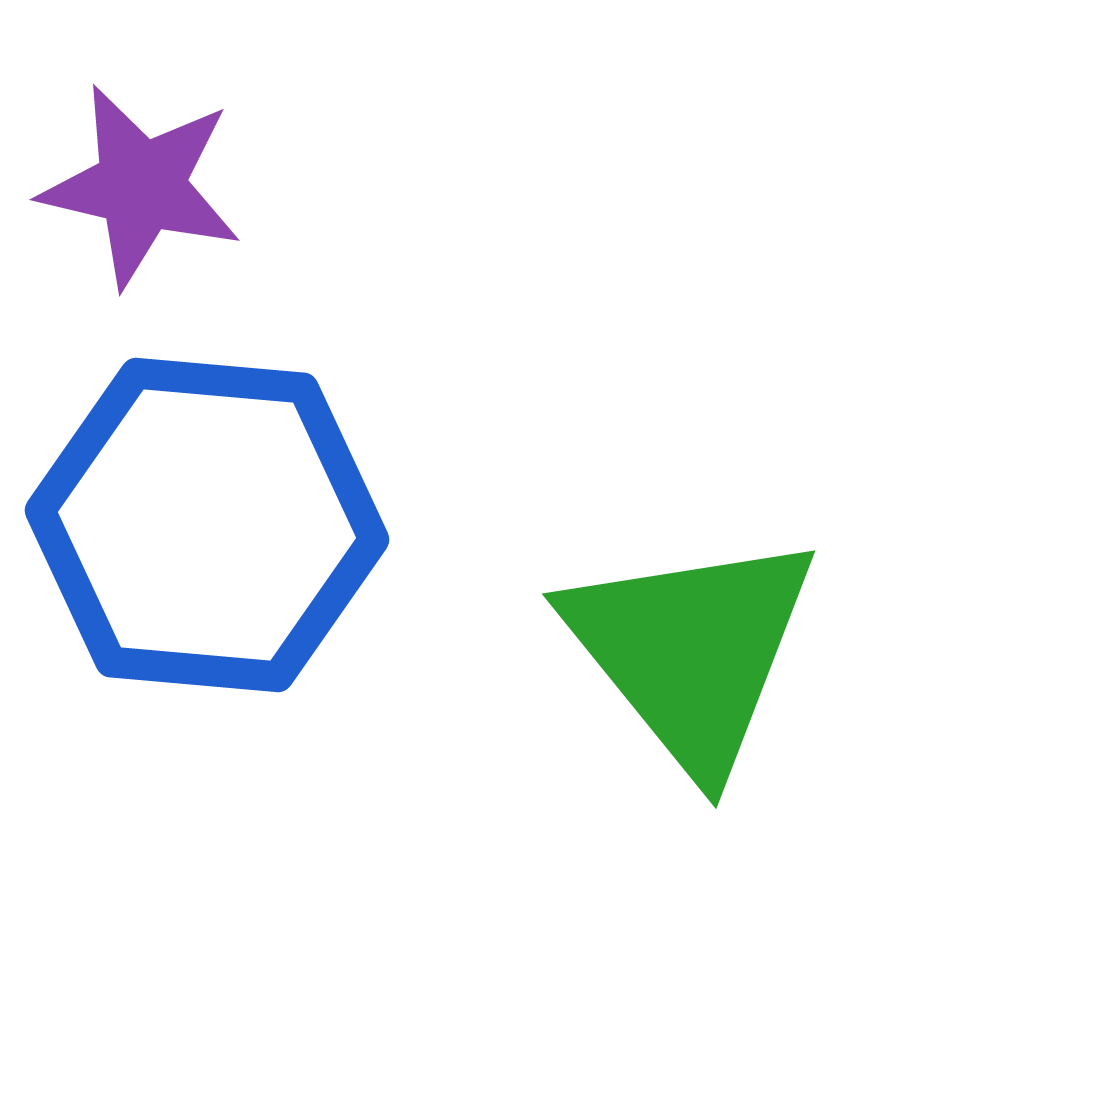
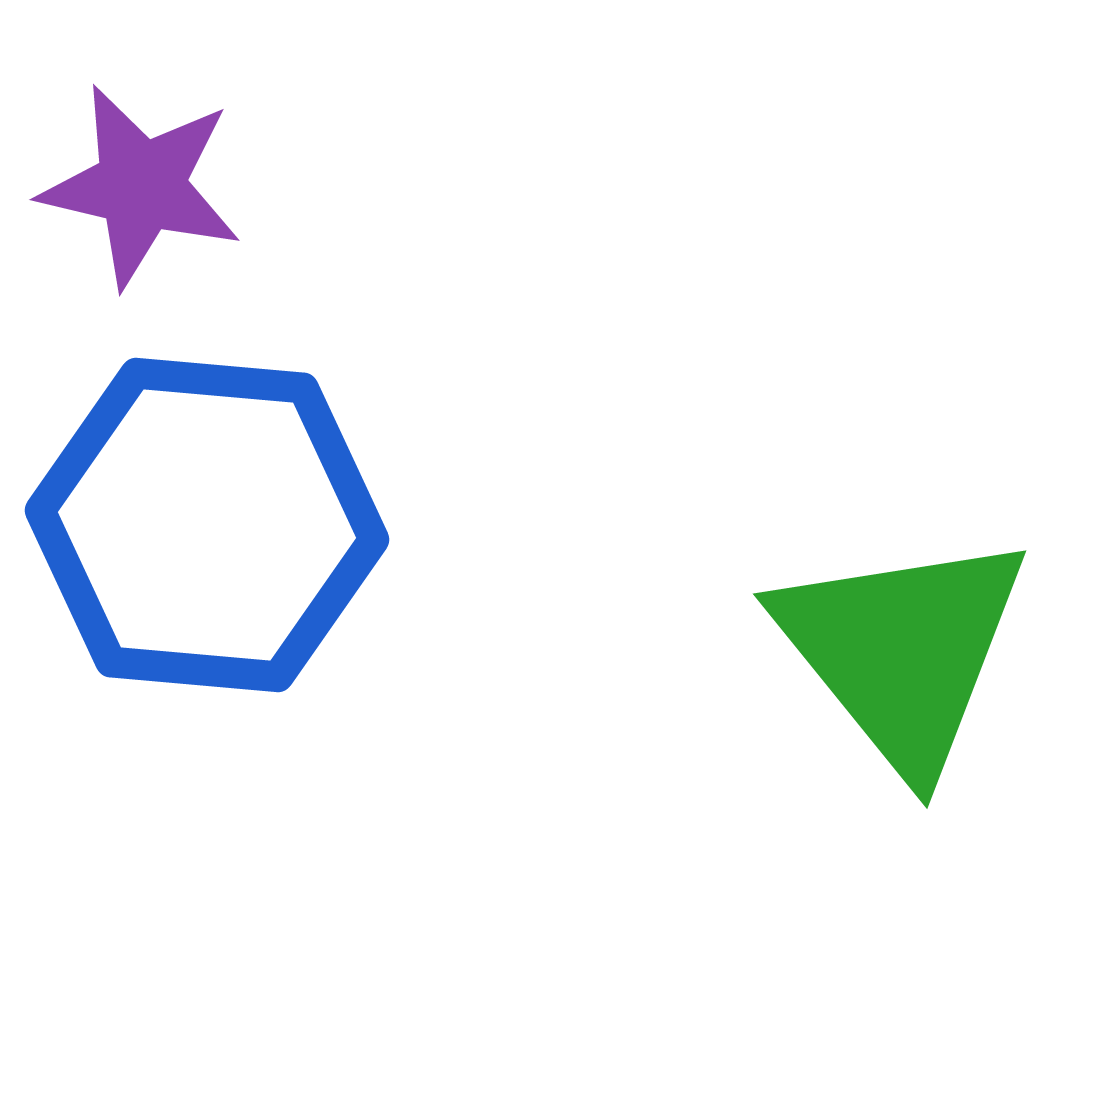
green triangle: moved 211 px right
